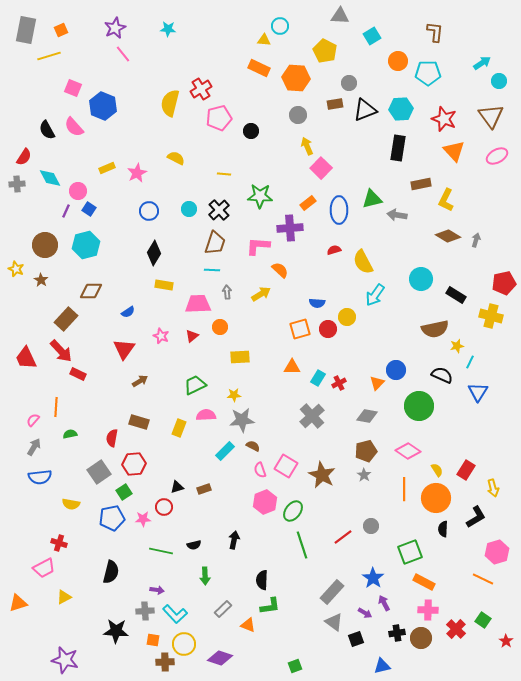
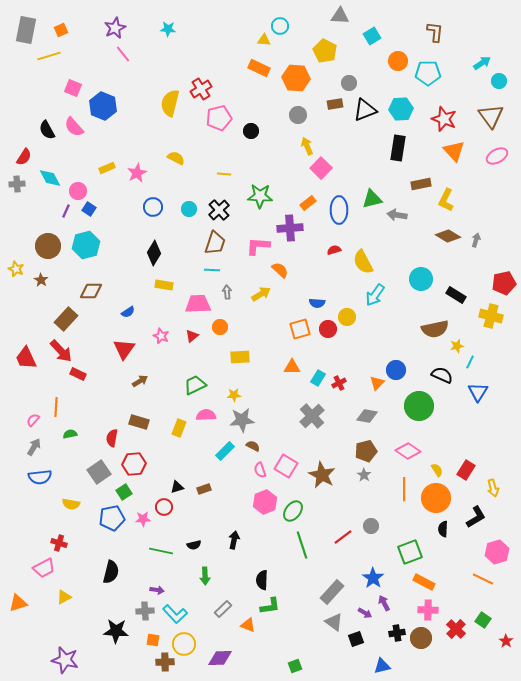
blue circle at (149, 211): moved 4 px right, 4 px up
brown circle at (45, 245): moved 3 px right, 1 px down
purple diamond at (220, 658): rotated 20 degrees counterclockwise
